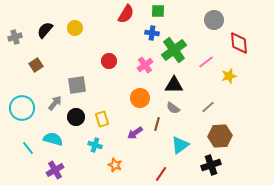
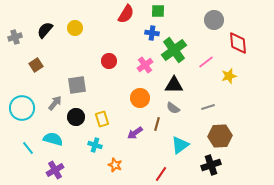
red diamond: moved 1 px left
gray line: rotated 24 degrees clockwise
